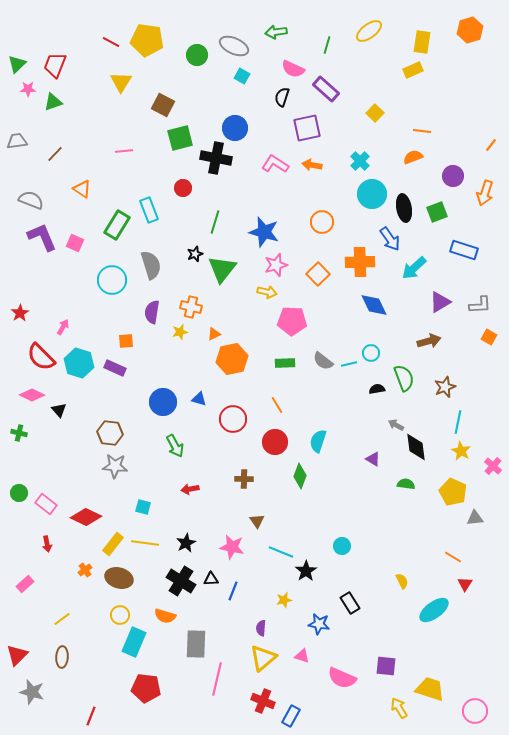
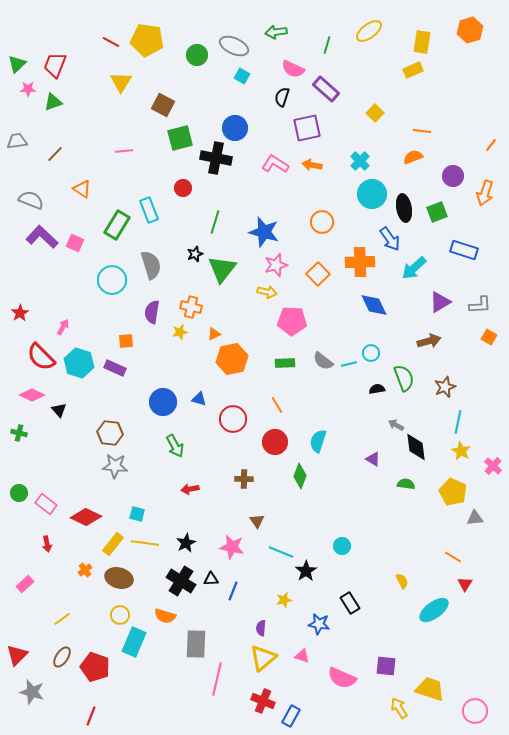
purple L-shape at (42, 237): rotated 24 degrees counterclockwise
cyan square at (143, 507): moved 6 px left, 7 px down
brown ellipse at (62, 657): rotated 30 degrees clockwise
red pentagon at (146, 688): moved 51 px left, 21 px up; rotated 12 degrees clockwise
